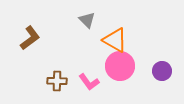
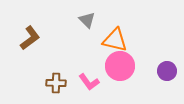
orange triangle: rotated 16 degrees counterclockwise
purple circle: moved 5 px right
brown cross: moved 1 px left, 2 px down
